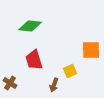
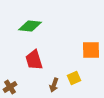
yellow square: moved 4 px right, 7 px down
brown cross: moved 4 px down; rotated 24 degrees clockwise
